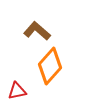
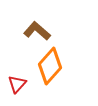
red triangle: moved 7 px up; rotated 36 degrees counterclockwise
